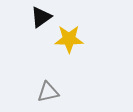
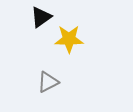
gray triangle: moved 10 px up; rotated 15 degrees counterclockwise
